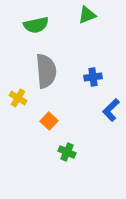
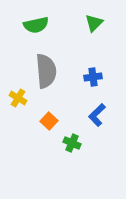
green triangle: moved 7 px right, 8 px down; rotated 24 degrees counterclockwise
blue L-shape: moved 14 px left, 5 px down
green cross: moved 5 px right, 9 px up
